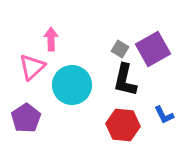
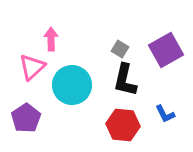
purple square: moved 13 px right, 1 px down
blue L-shape: moved 1 px right, 1 px up
